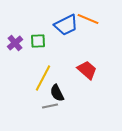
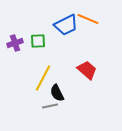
purple cross: rotated 21 degrees clockwise
